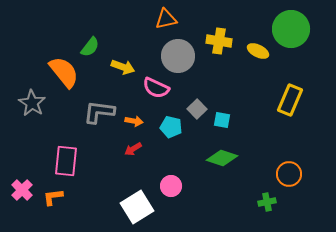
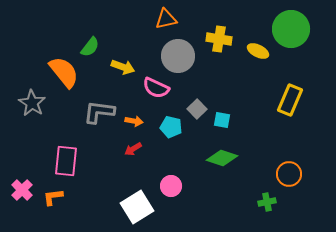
yellow cross: moved 2 px up
